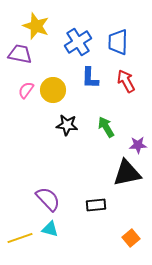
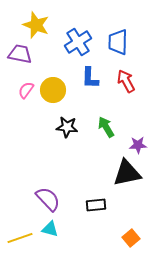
yellow star: moved 1 px up
black star: moved 2 px down
